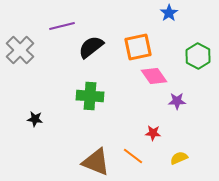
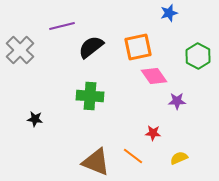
blue star: rotated 18 degrees clockwise
